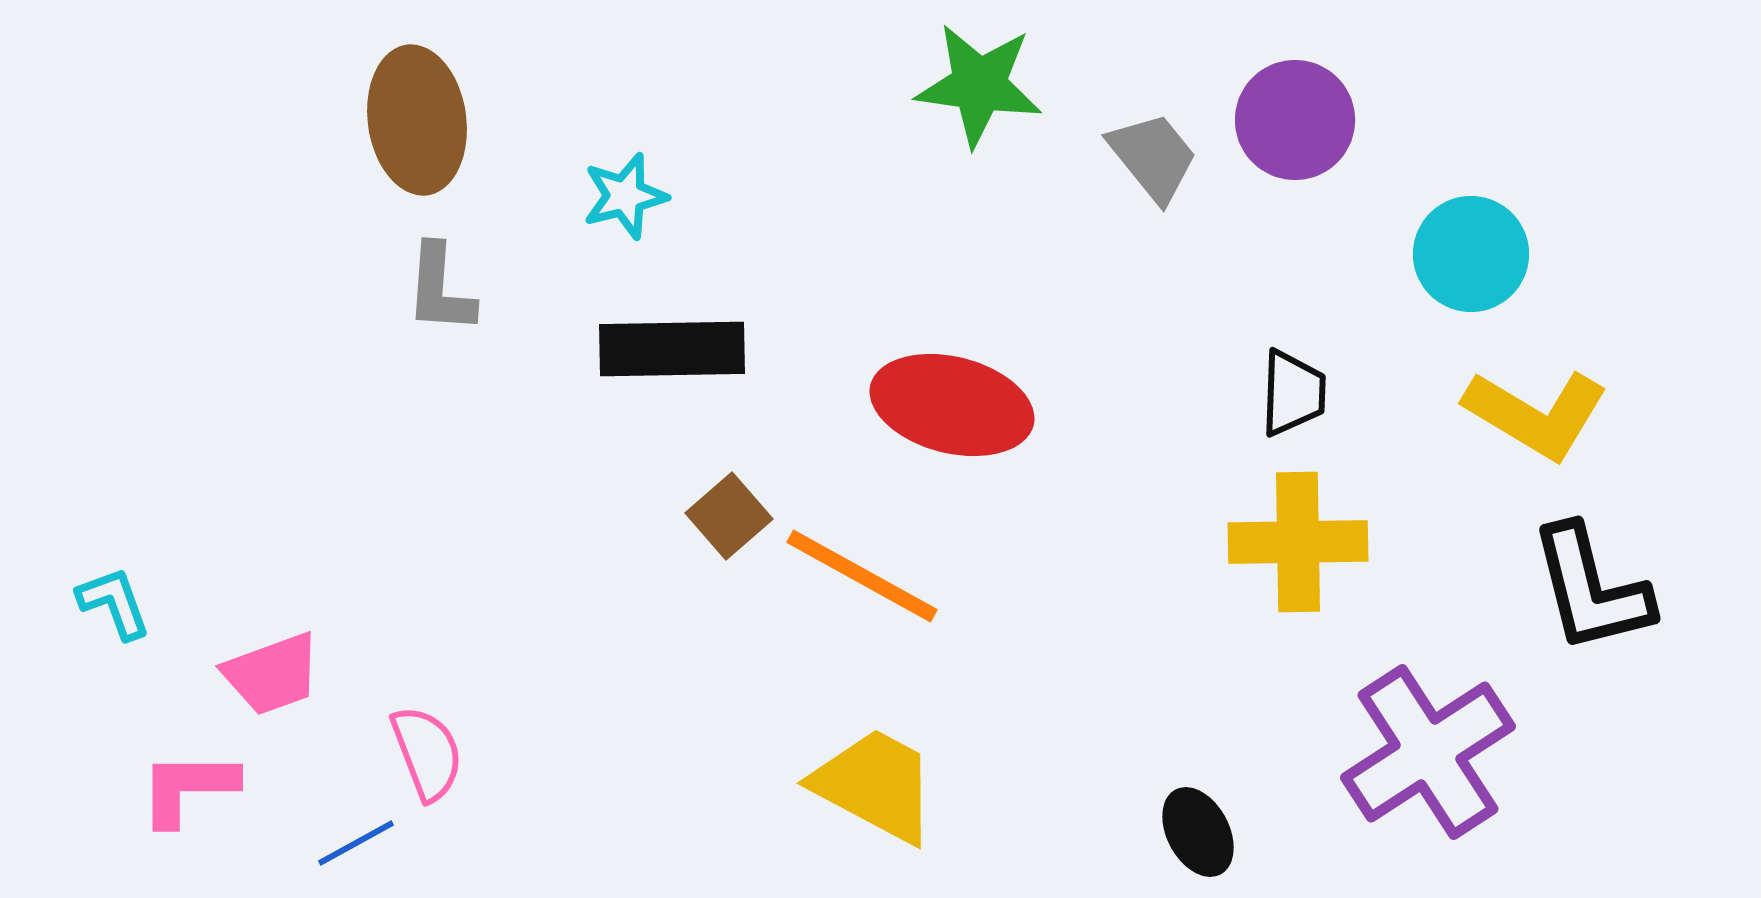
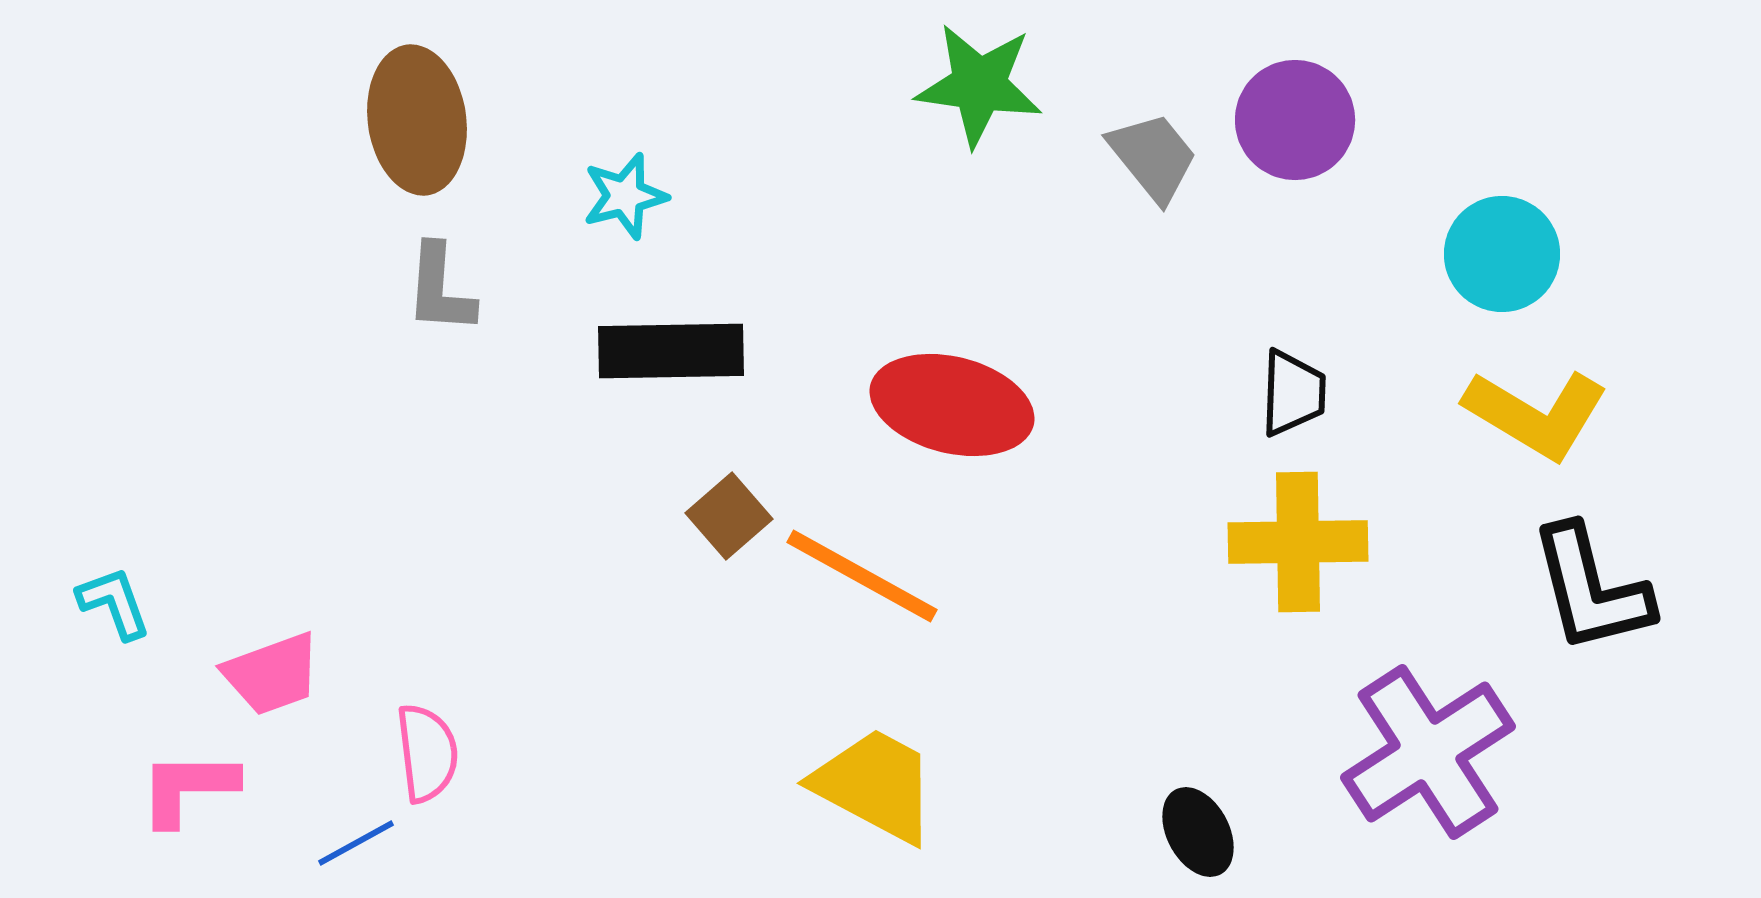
cyan circle: moved 31 px right
black rectangle: moved 1 px left, 2 px down
pink semicircle: rotated 14 degrees clockwise
